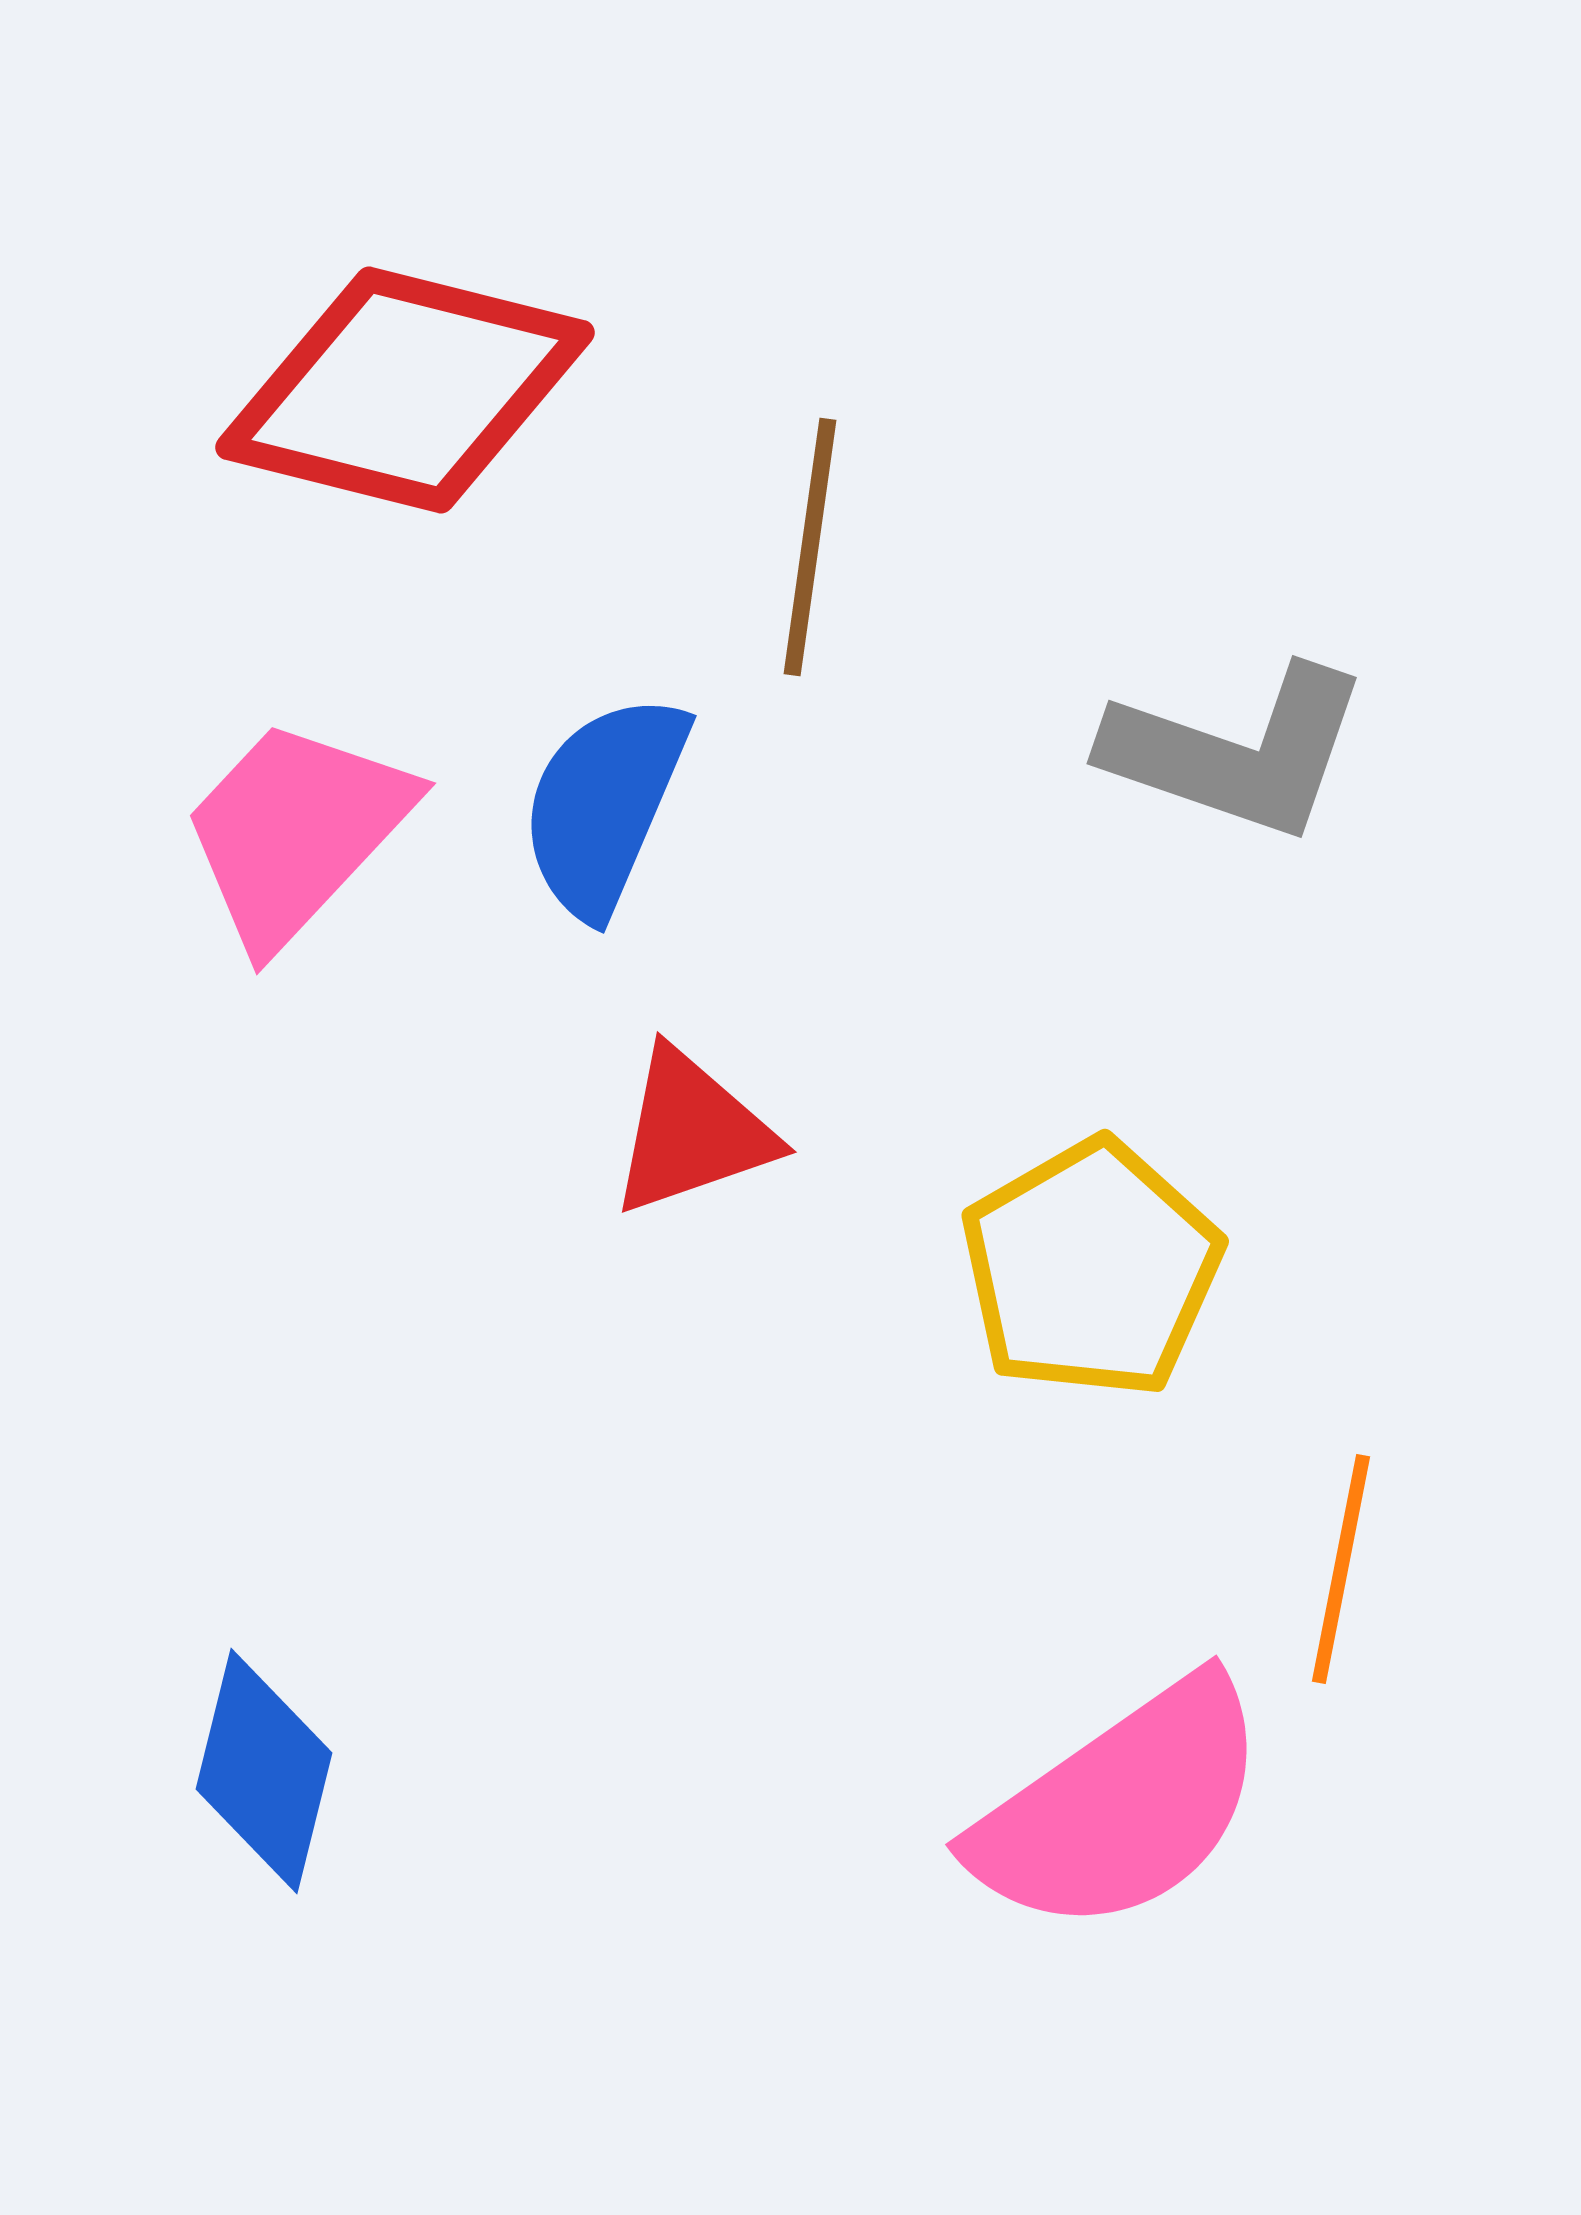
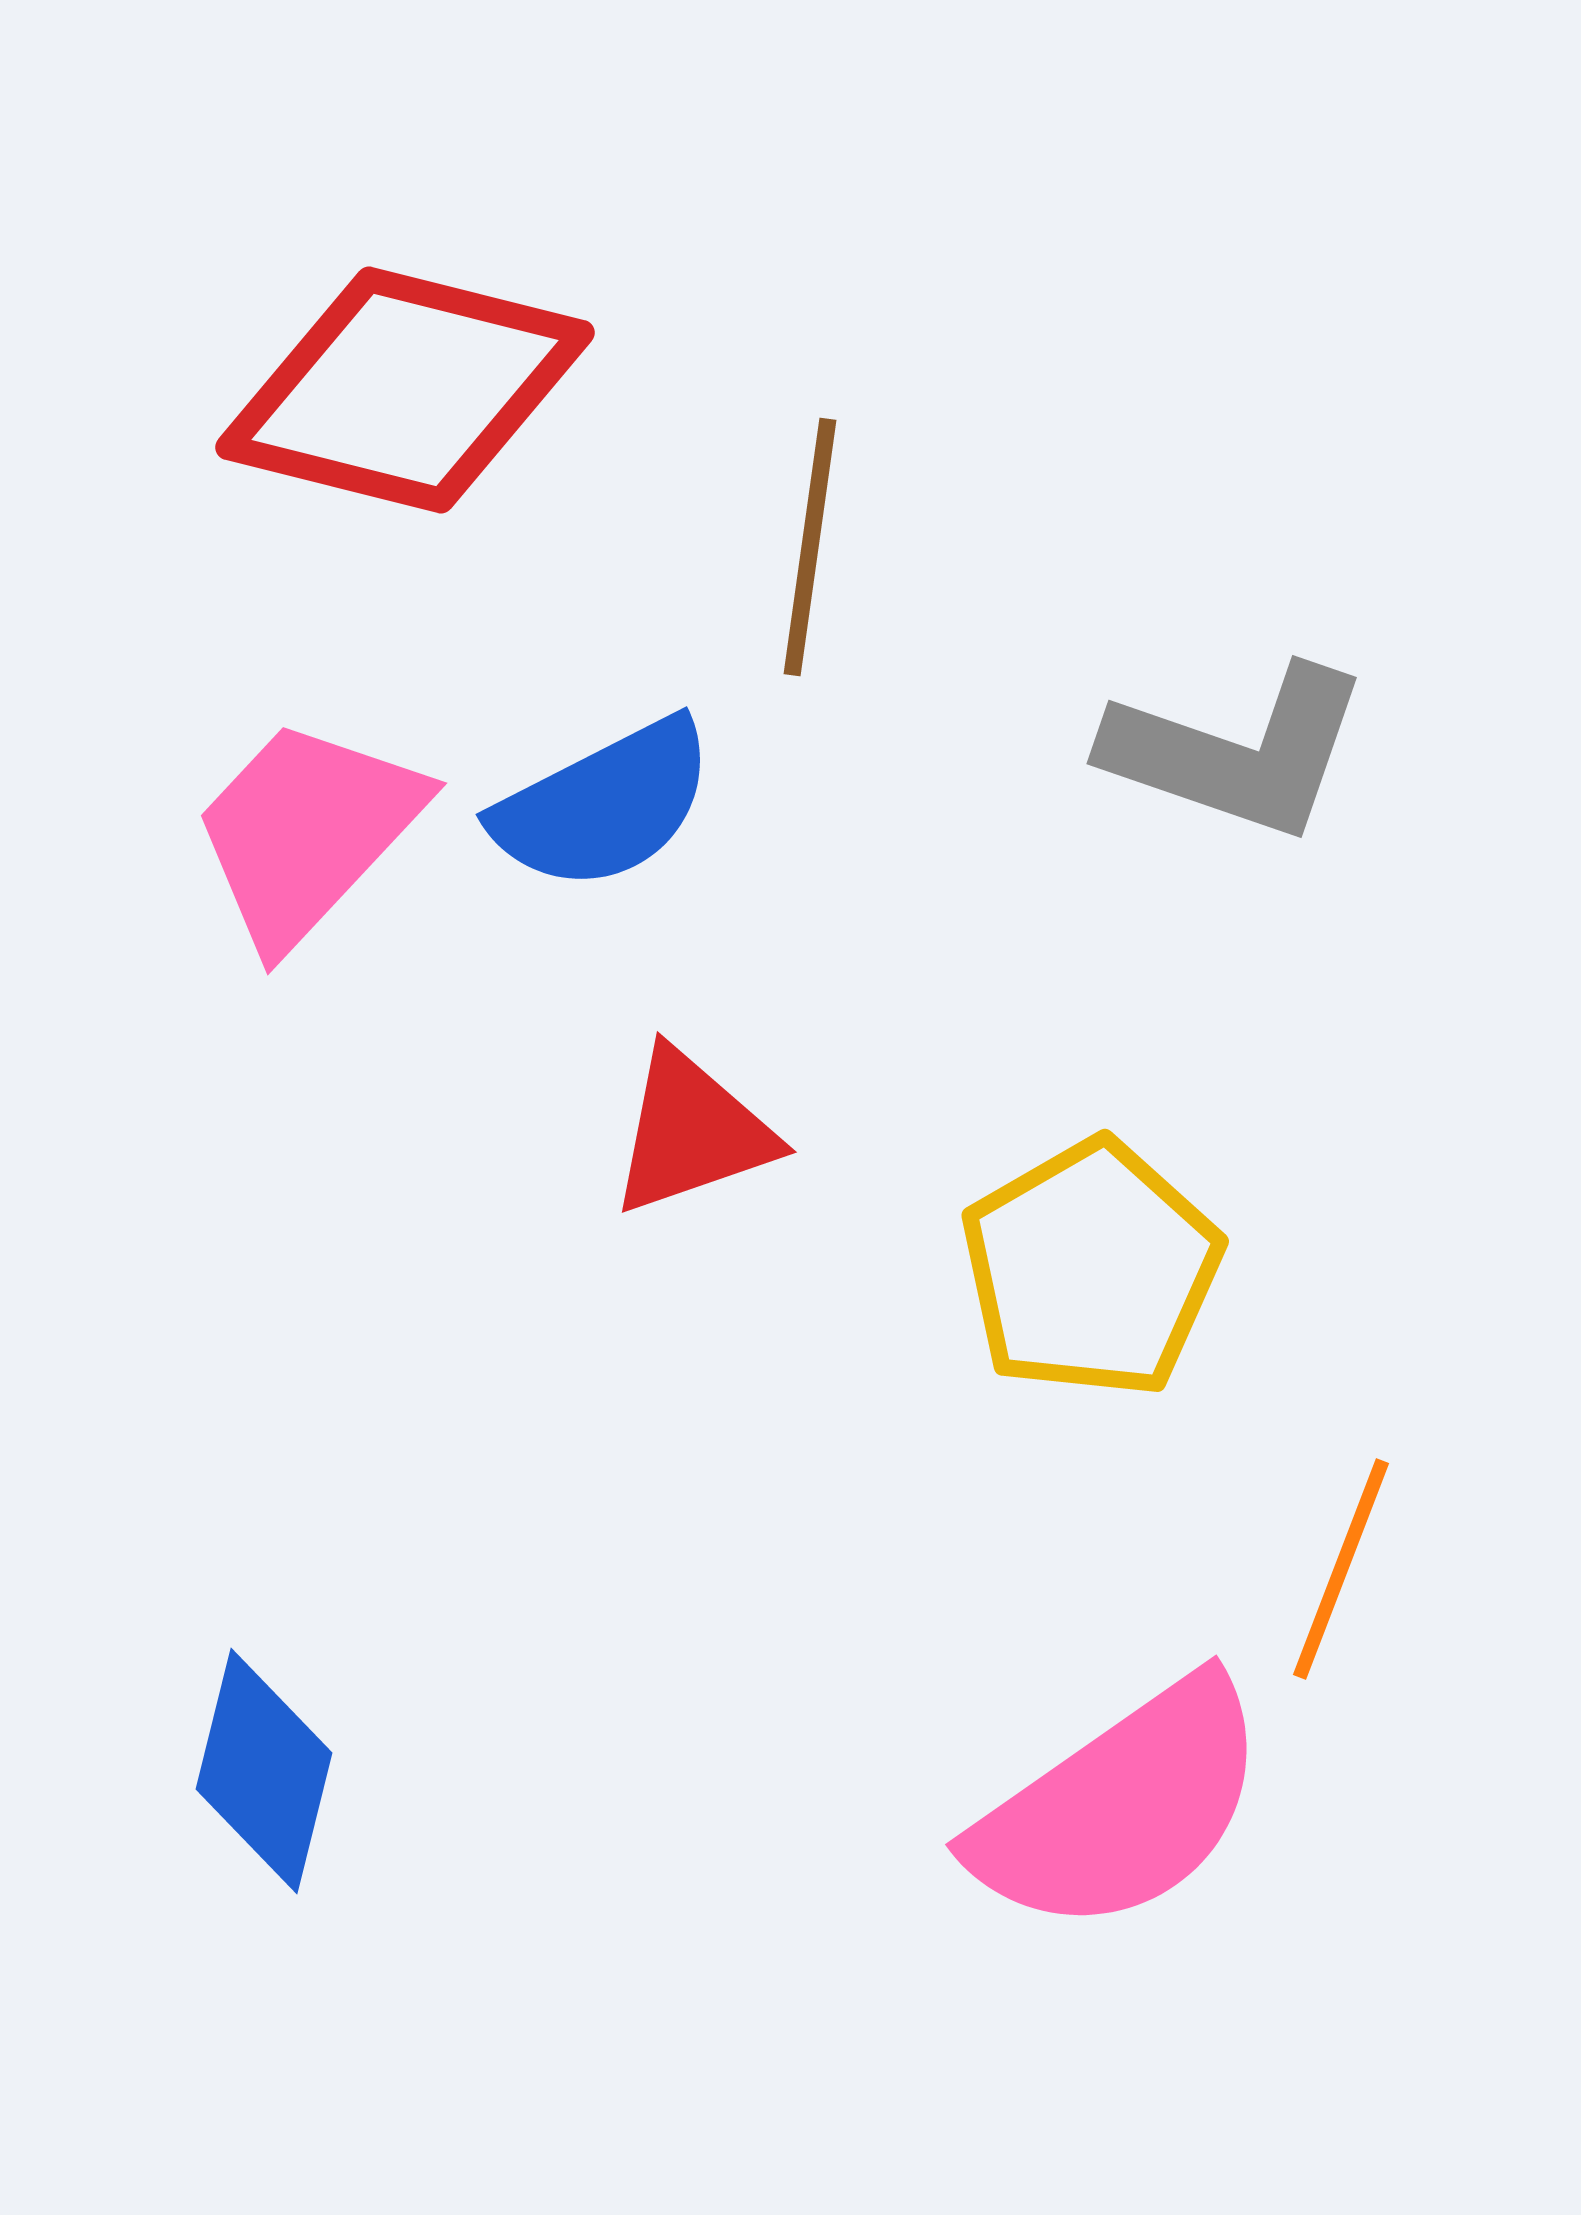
blue semicircle: rotated 140 degrees counterclockwise
pink trapezoid: moved 11 px right
orange line: rotated 10 degrees clockwise
